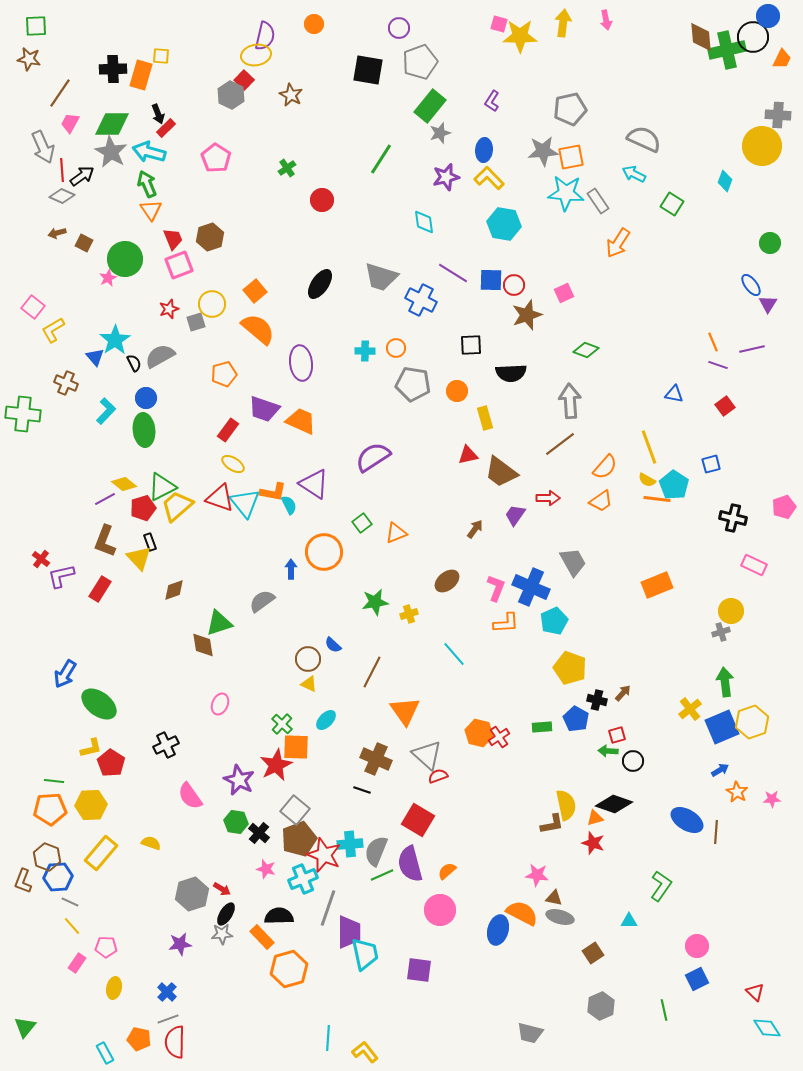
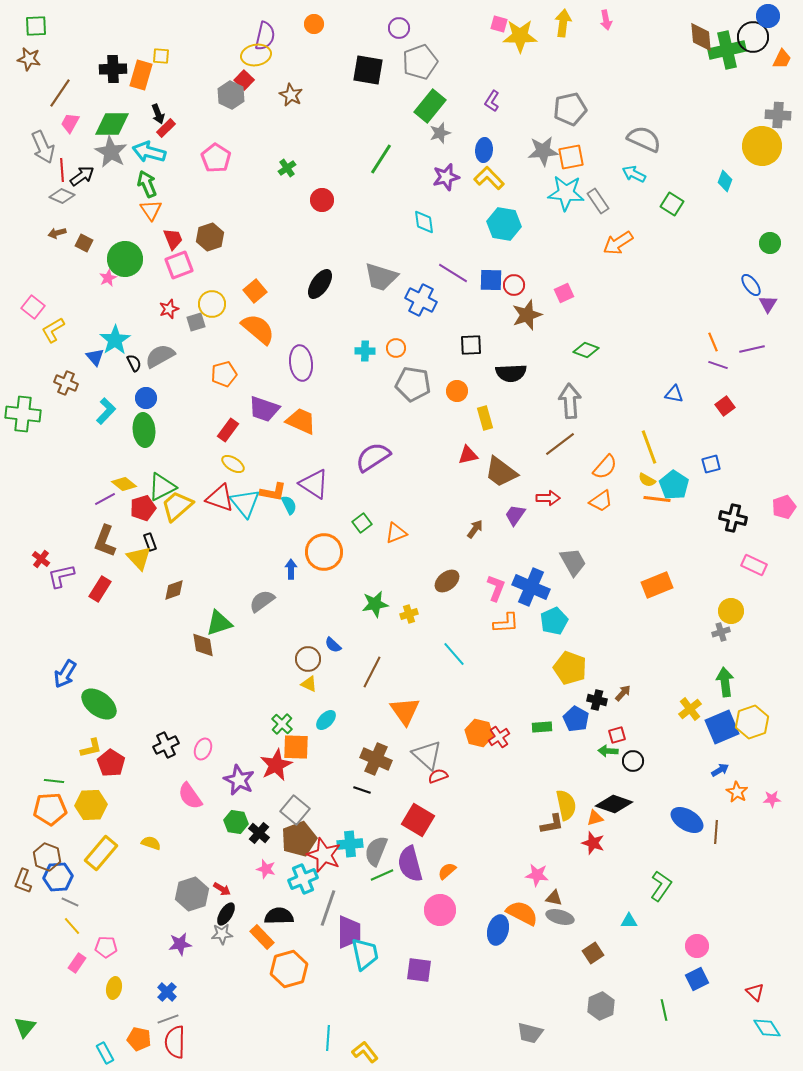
orange arrow at (618, 243): rotated 24 degrees clockwise
green star at (375, 602): moved 2 px down
pink ellipse at (220, 704): moved 17 px left, 45 px down
